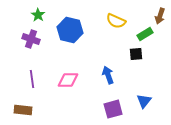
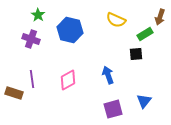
brown arrow: moved 1 px down
yellow semicircle: moved 1 px up
pink diamond: rotated 30 degrees counterclockwise
brown rectangle: moved 9 px left, 17 px up; rotated 12 degrees clockwise
